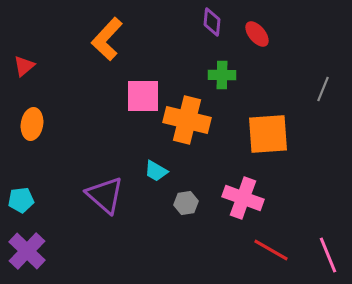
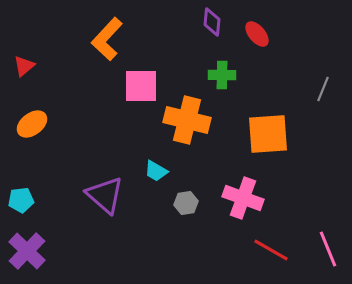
pink square: moved 2 px left, 10 px up
orange ellipse: rotated 44 degrees clockwise
pink line: moved 6 px up
